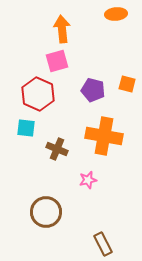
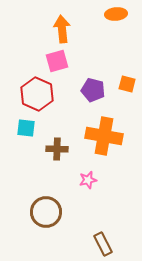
red hexagon: moved 1 px left
brown cross: rotated 20 degrees counterclockwise
